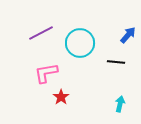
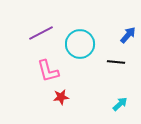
cyan circle: moved 1 px down
pink L-shape: moved 2 px right, 2 px up; rotated 95 degrees counterclockwise
red star: rotated 28 degrees clockwise
cyan arrow: rotated 35 degrees clockwise
